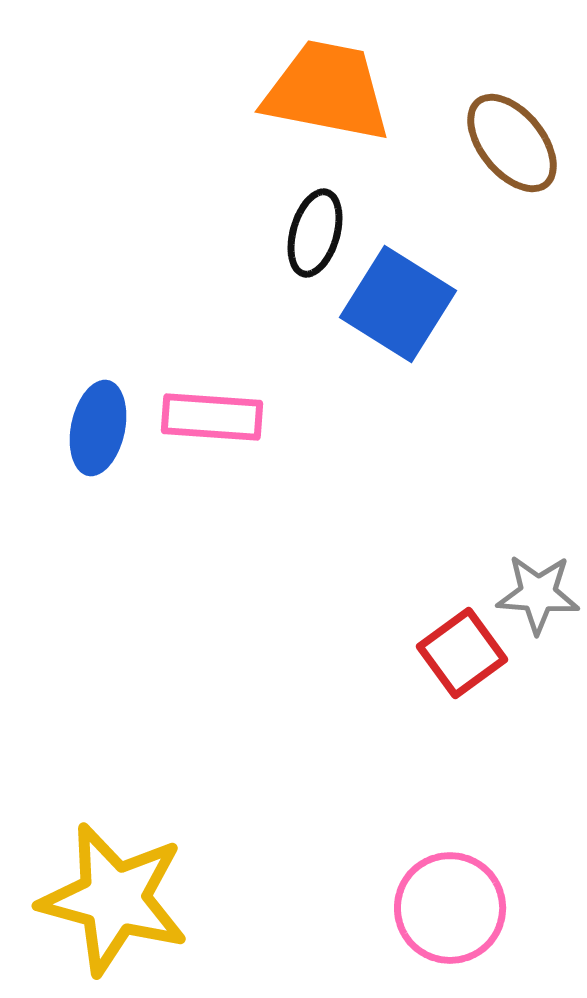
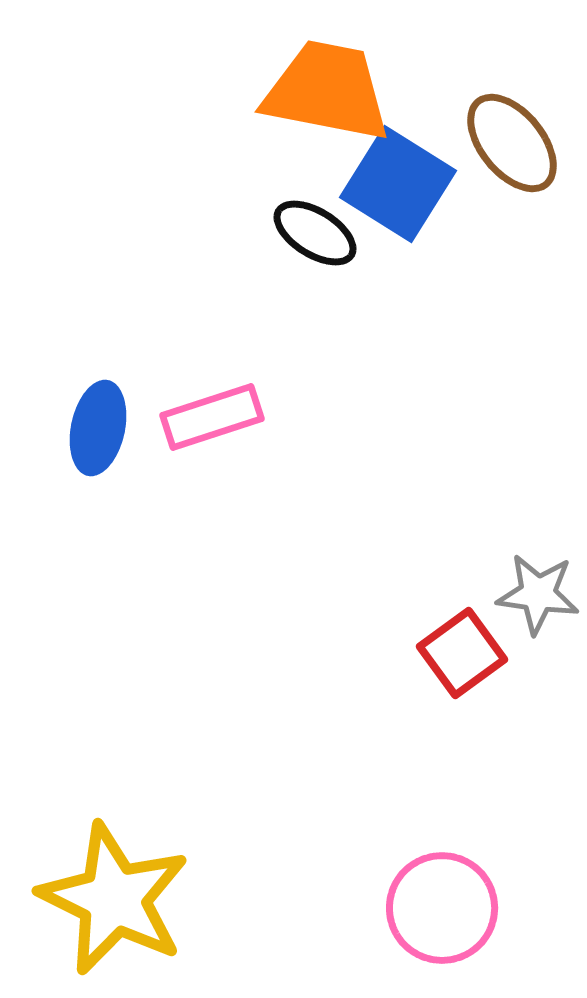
black ellipse: rotated 74 degrees counterclockwise
blue square: moved 120 px up
pink rectangle: rotated 22 degrees counterclockwise
gray star: rotated 4 degrees clockwise
yellow star: rotated 11 degrees clockwise
pink circle: moved 8 px left
